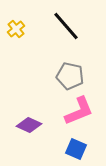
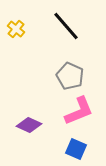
yellow cross: rotated 12 degrees counterclockwise
gray pentagon: rotated 12 degrees clockwise
